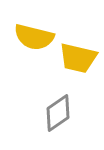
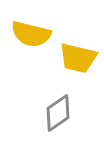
yellow semicircle: moved 3 px left, 3 px up
